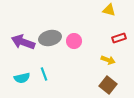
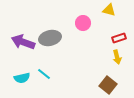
pink circle: moved 9 px right, 18 px up
yellow arrow: moved 9 px right, 3 px up; rotated 56 degrees clockwise
cyan line: rotated 32 degrees counterclockwise
